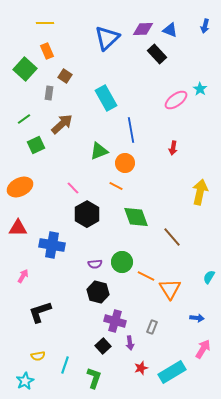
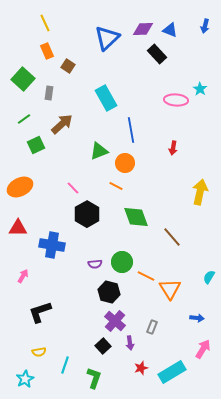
yellow line at (45, 23): rotated 66 degrees clockwise
green square at (25, 69): moved 2 px left, 10 px down
brown square at (65, 76): moved 3 px right, 10 px up
pink ellipse at (176, 100): rotated 40 degrees clockwise
black hexagon at (98, 292): moved 11 px right
purple cross at (115, 321): rotated 25 degrees clockwise
yellow semicircle at (38, 356): moved 1 px right, 4 px up
cyan star at (25, 381): moved 2 px up
